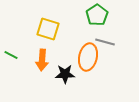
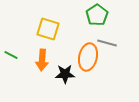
gray line: moved 2 px right, 1 px down
